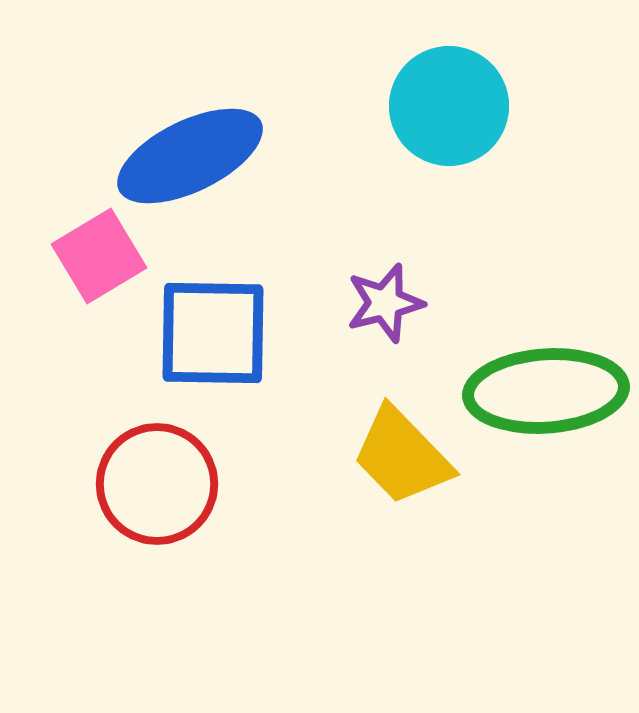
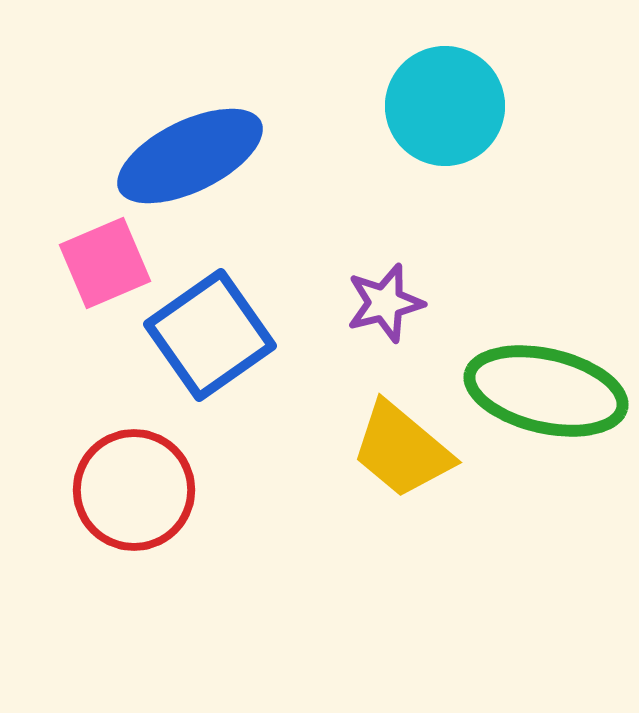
cyan circle: moved 4 px left
pink square: moved 6 px right, 7 px down; rotated 8 degrees clockwise
blue square: moved 3 px left, 2 px down; rotated 36 degrees counterclockwise
green ellipse: rotated 17 degrees clockwise
yellow trapezoid: moved 6 px up; rotated 6 degrees counterclockwise
red circle: moved 23 px left, 6 px down
